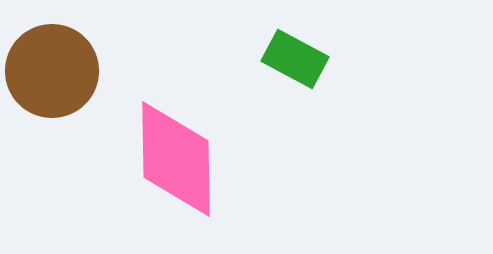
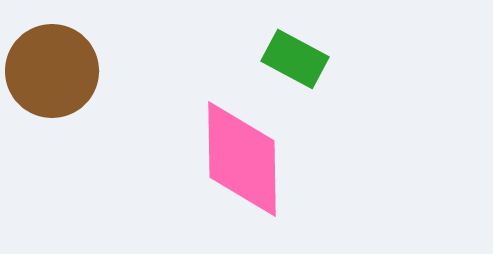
pink diamond: moved 66 px right
